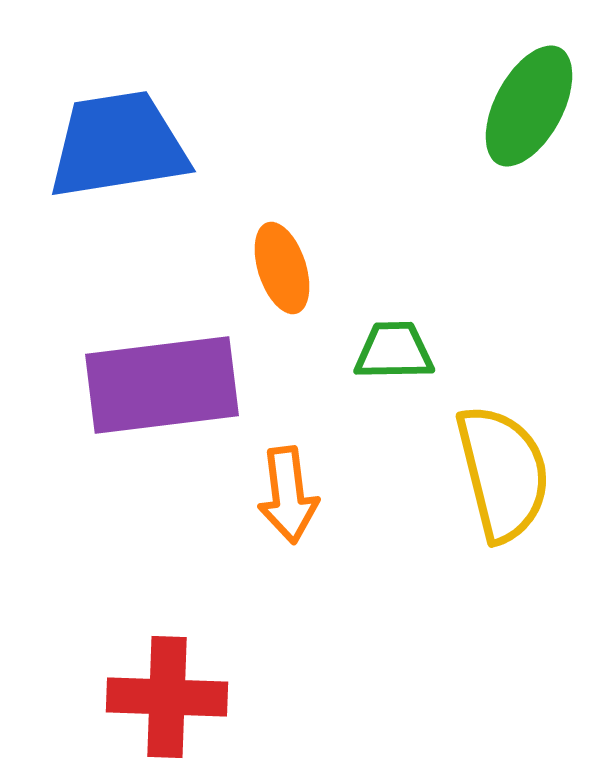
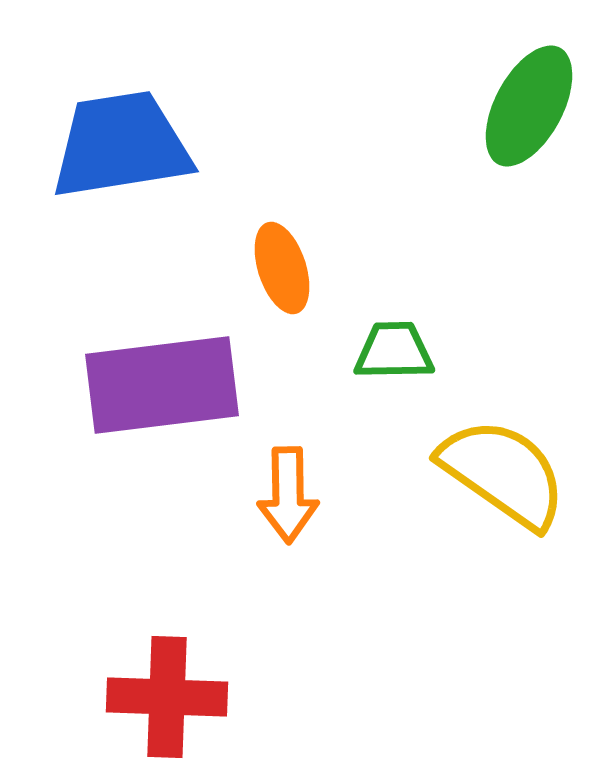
blue trapezoid: moved 3 px right
yellow semicircle: rotated 41 degrees counterclockwise
orange arrow: rotated 6 degrees clockwise
